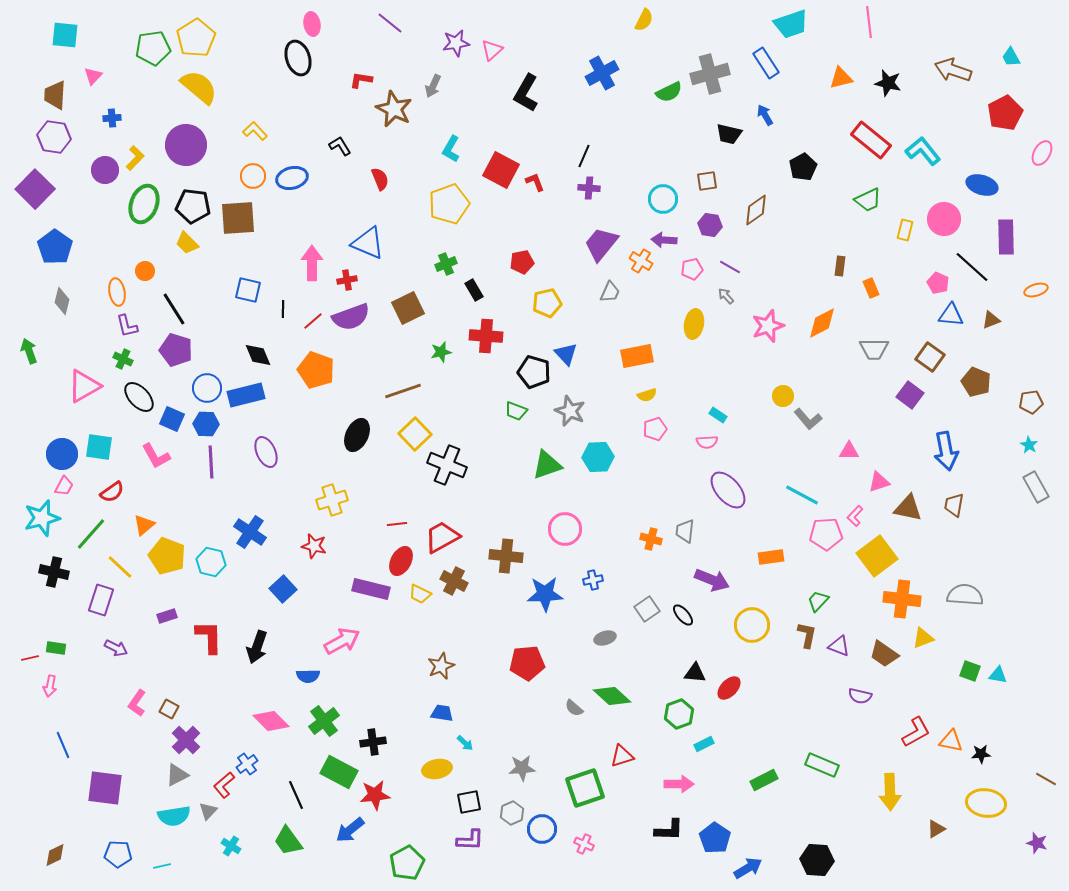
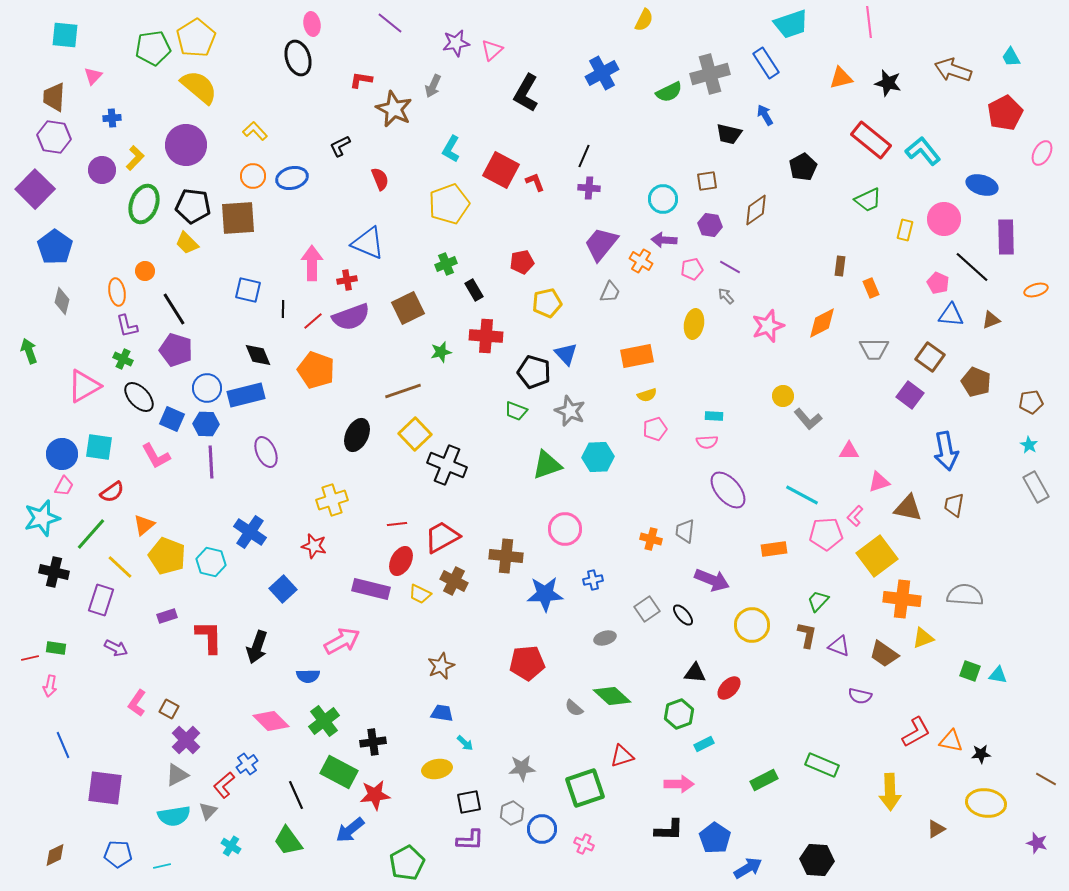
brown trapezoid at (55, 95): moved 1 px left, 2 px down
black L-shape at (340, 146): rotated 85 degrees counterclockwise
purple circle at (105, 170): moved 3 px left
cyan rectangle at (718, 415): moved 4 px left, 1 px down; rotated 30 degrees counterclockwise
orange rectangle at (771, 557): moved 3 px right, 8 px up
